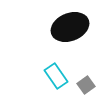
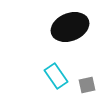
gray square: moved 1 px right; rotated 24 degrees clockwise
